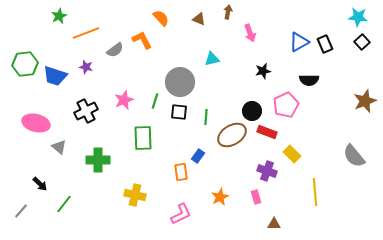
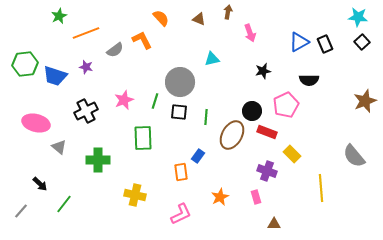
brown ellipse at (232, 135): rotated 28 degrees counterclockwise
yellow line at (315, 192): moved 6 px right, 4 px up
